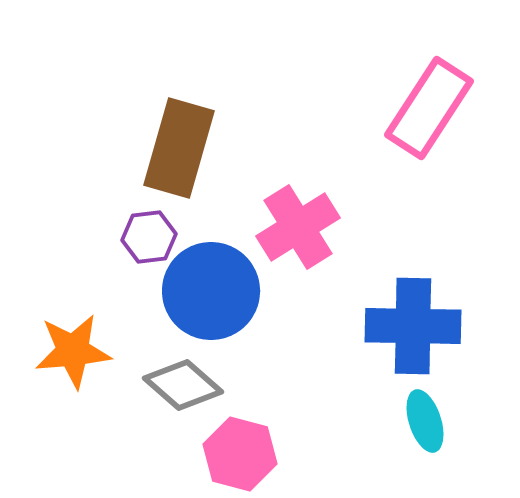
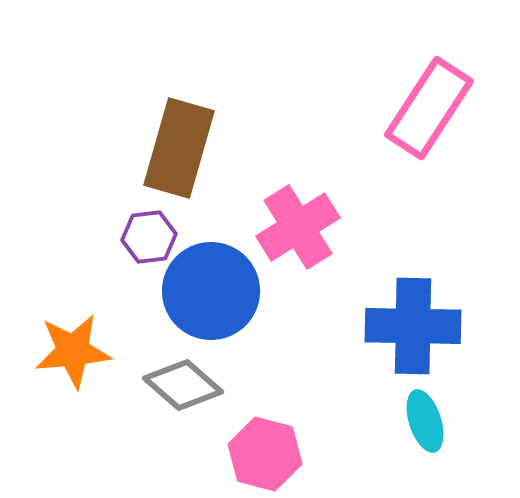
pink hexagon: moved 25 px right
